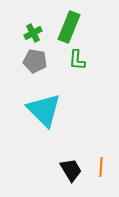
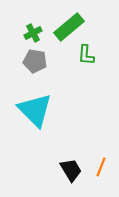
green rectangle: rotated 28 degrees clockwise
green L-shape: moved 9 px right, 5 px up
cyan triangle: moved 9 px left
orange line: rotated 18 degrees clockwise
